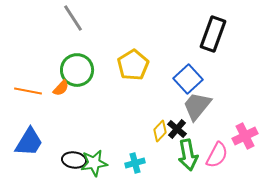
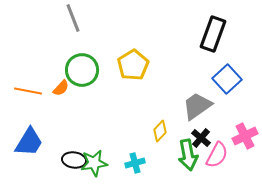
gray line: rotated 12 degrees clockwise
green circle: moved 5 px right
blue square: moved 39 px right
gray trapezoid: rotated 16 degrees clockwise
black cross: moved 24 px right, 9 px down
